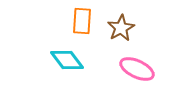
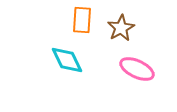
orange rectangle: moved 1 px up
cyan diamond: rotated 12 degrees clockwise
